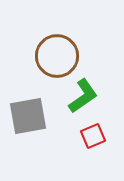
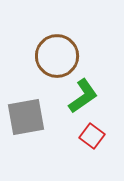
gray square: moved 2 px left, 1 px down
red square: moved 1 px left; rotated 30 degrees counterclockwise
